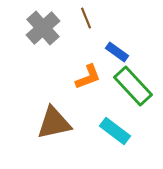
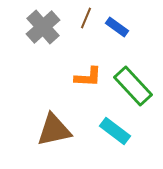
brown line: rotated 45 degrees clockwise
gray cross: moved 1 px up
blue rectangle: moved 25 px up
orange L-shape: rotated 24 degrees clockwise
brown triangle: moved 7 px down
